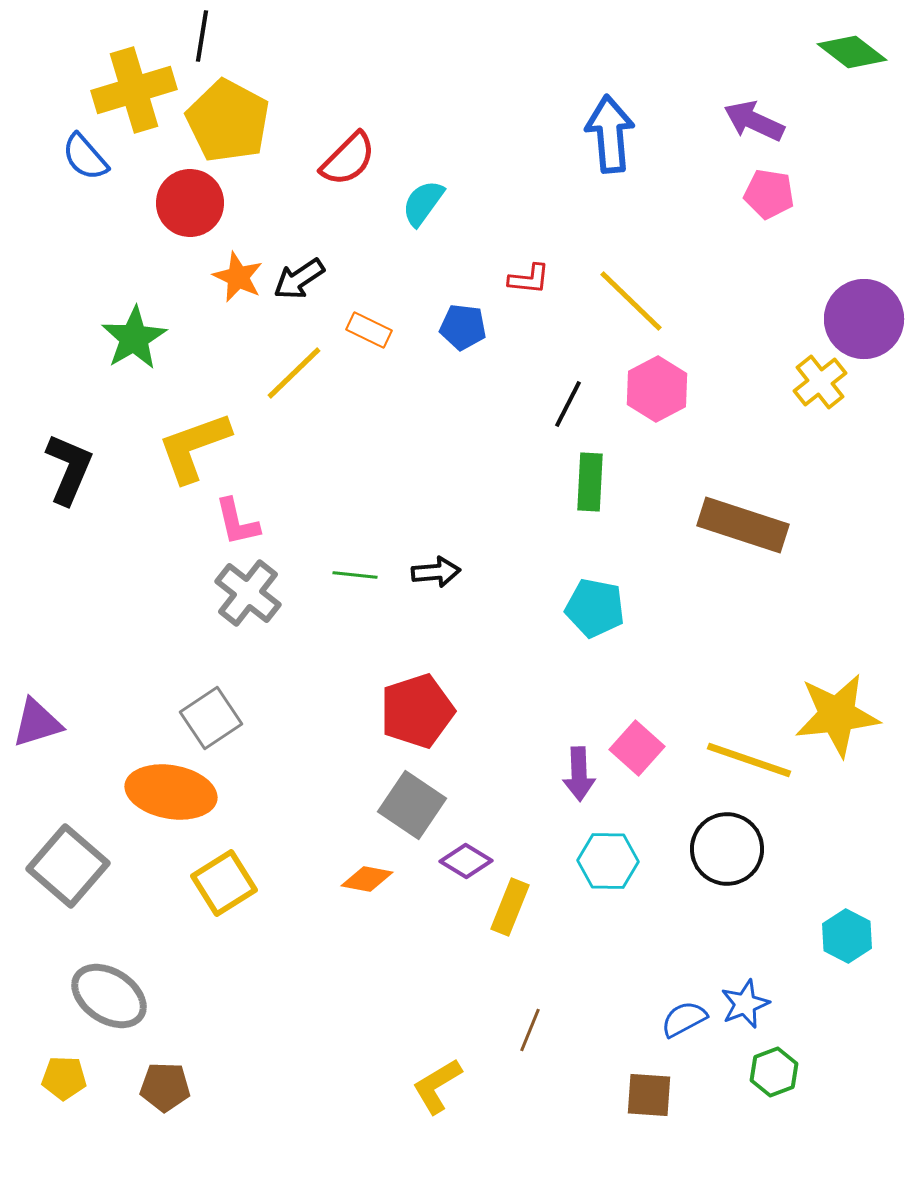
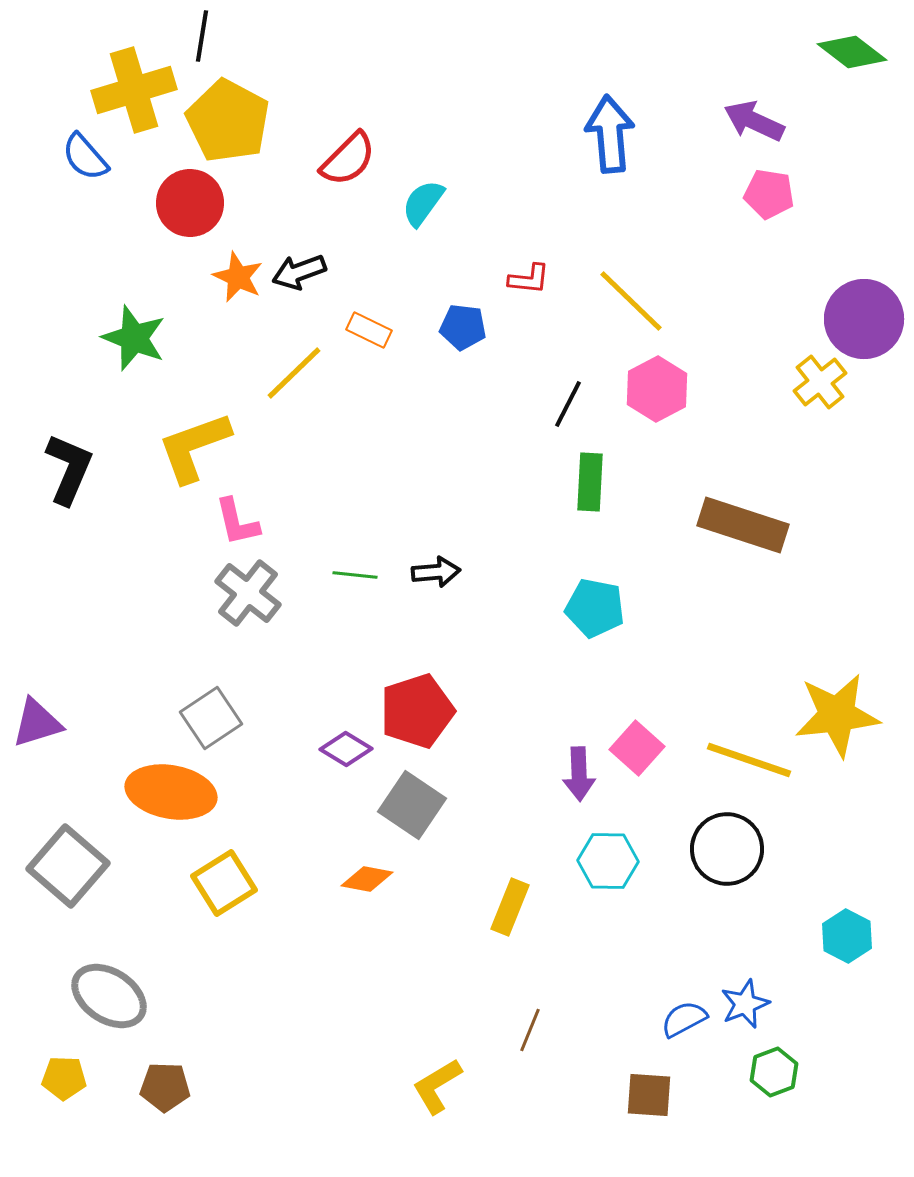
black arrow at (299, 279): moved 7 px up; rotated 14 degrees clockwise
green star at (134, 338): rotated 20 degrees counterclockwise
purple diamond at (466, 861): moved 120 px left, 112 px up
